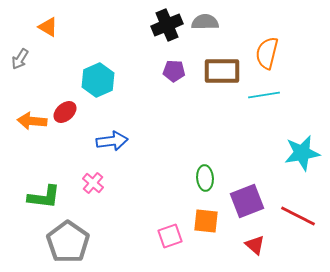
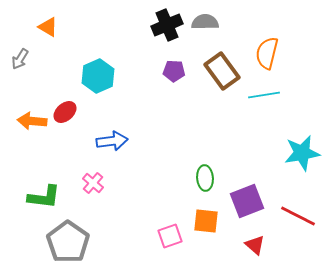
brown rectangle: rotated 54 degrees clockwise
cyan hexagon: moved 4 px up
